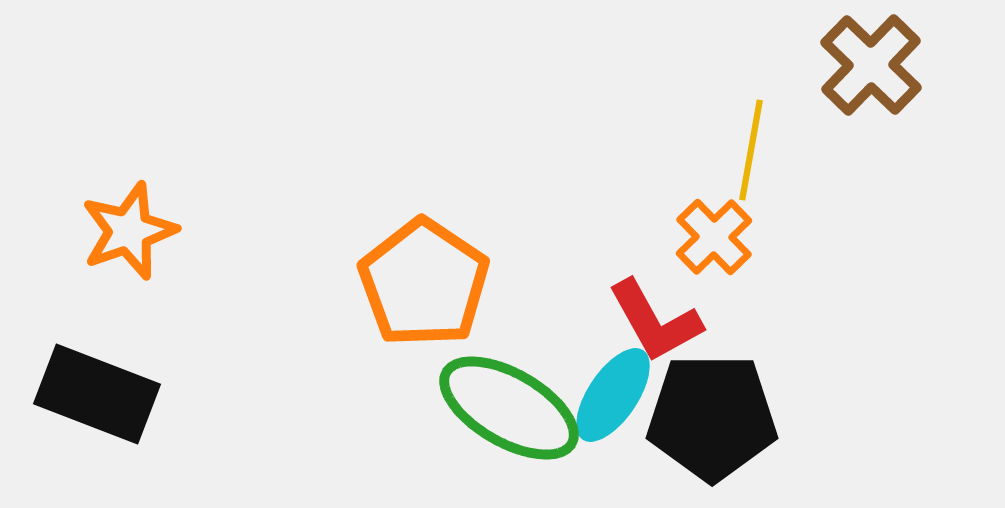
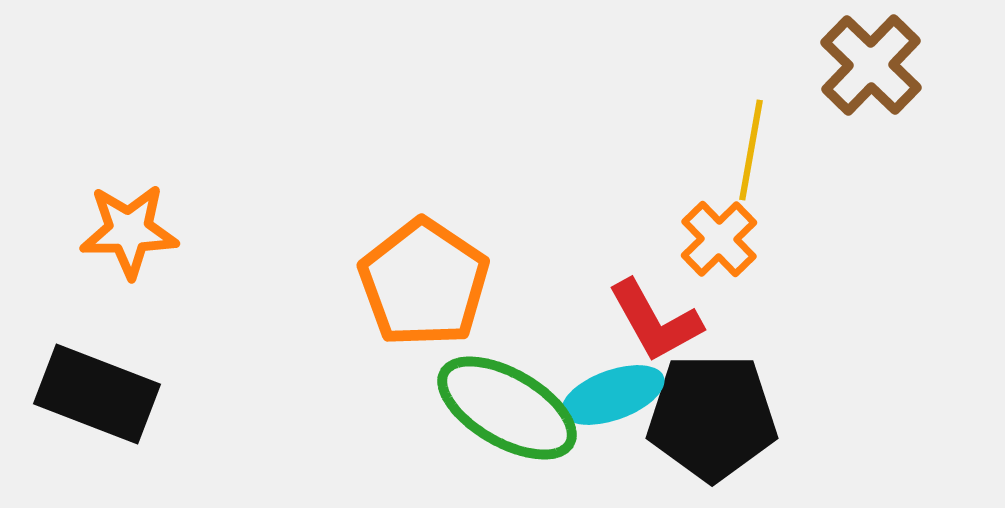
orange star: rotated 18 degrees clockwise
orange cross: moved 5 px right, 2 px down
cyan ellipse: rotated 36 degrees clockwise
green ellipse: moved 2 px left
